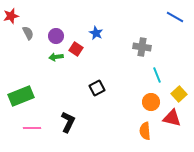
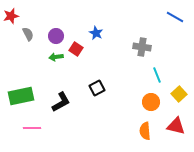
gray semicircle: moved 1 px down
green rectangle: rotated 10 degrees clockwise
red triangle: moved 4 px right, 8 px down
black L-shape: moved 7 px left, 20 px up; rotated 35 degrees clockwise
